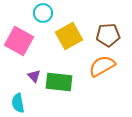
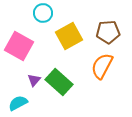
brown pentagon: moved 3 px up
pink square: moved 5 px down
orange semicircle: rotated 32 degrees counterclockwise
purple triangle: moved 4 px down; rotated 24 degrees clockwise
green rectangle: rotated 36 degrees clockwise
cyan semicircle: rotated 72 degrees clockwise
